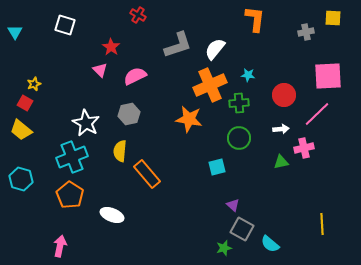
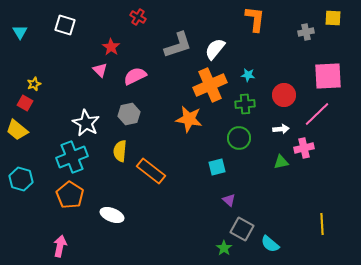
red cross: moved 2 px down
cyan triangle: moved 5 px right
green cross: moved 6 px right, 1 px down
yellow trapezoid: moved 4 px left
orange rectangle: moved 4 px right, 3 px up; rotated 12 degrees counterclockwise
purple triangle: moved 4 px left, 5 px up
green star: rotated 21 degrees counterclockwise
